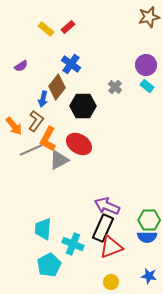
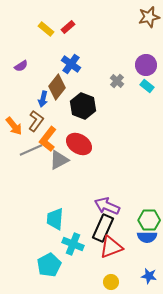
gray cross: moved 2 px right, 6 px up
black hexagon: rotated 20 degrees clockwise
orange L-shape: rotated 10 degrees clockwise
cyan trapezoid: moved 12 px right, 10 px up
